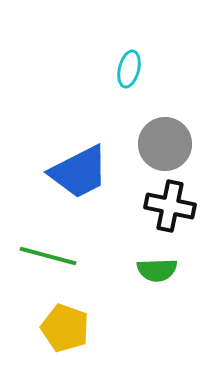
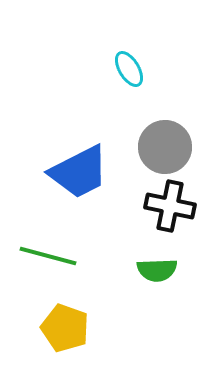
cyan ellipse: rotated 45 degrees counterclockwise
gray circle: moved 3 px down
